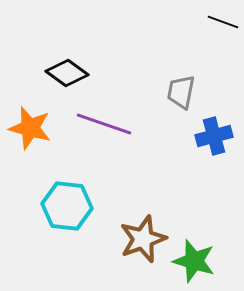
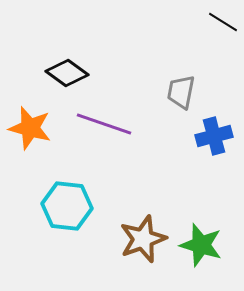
black line: rotated 12 degrees clockwise
green star: moved 7 px right, 16 px up
